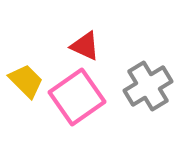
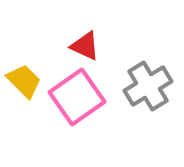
yellow trapezoid: moved 2 px left
